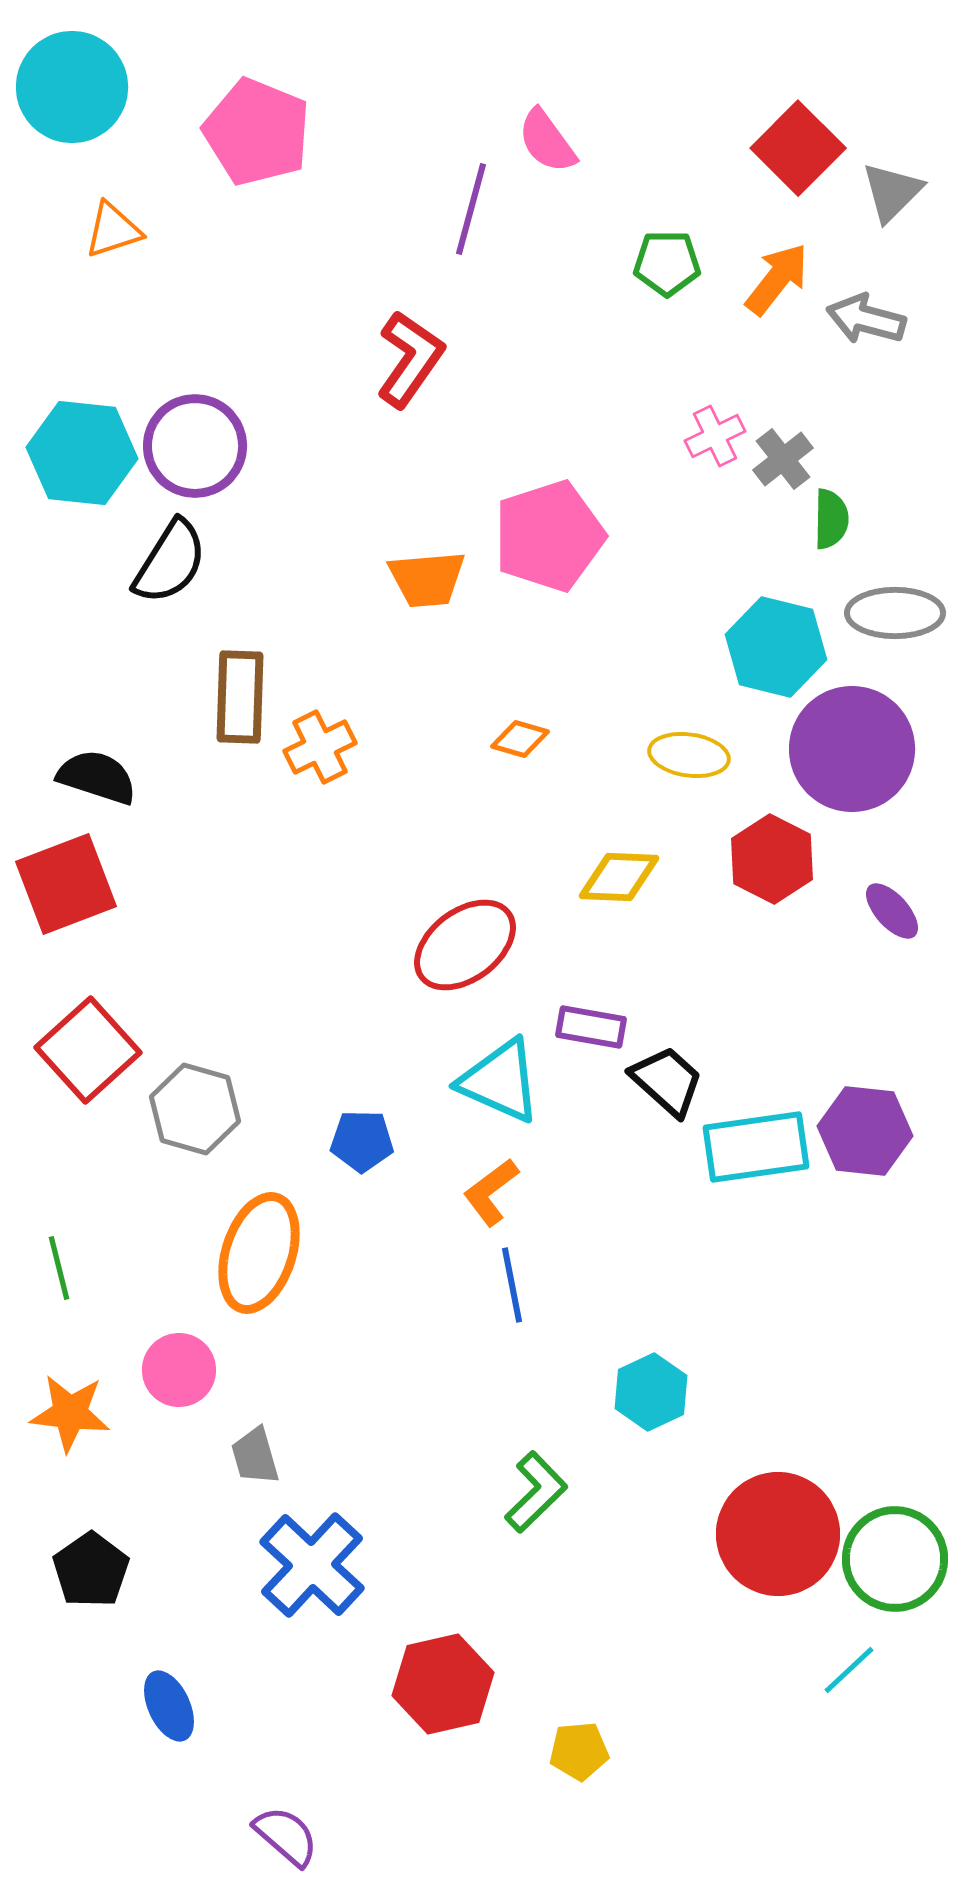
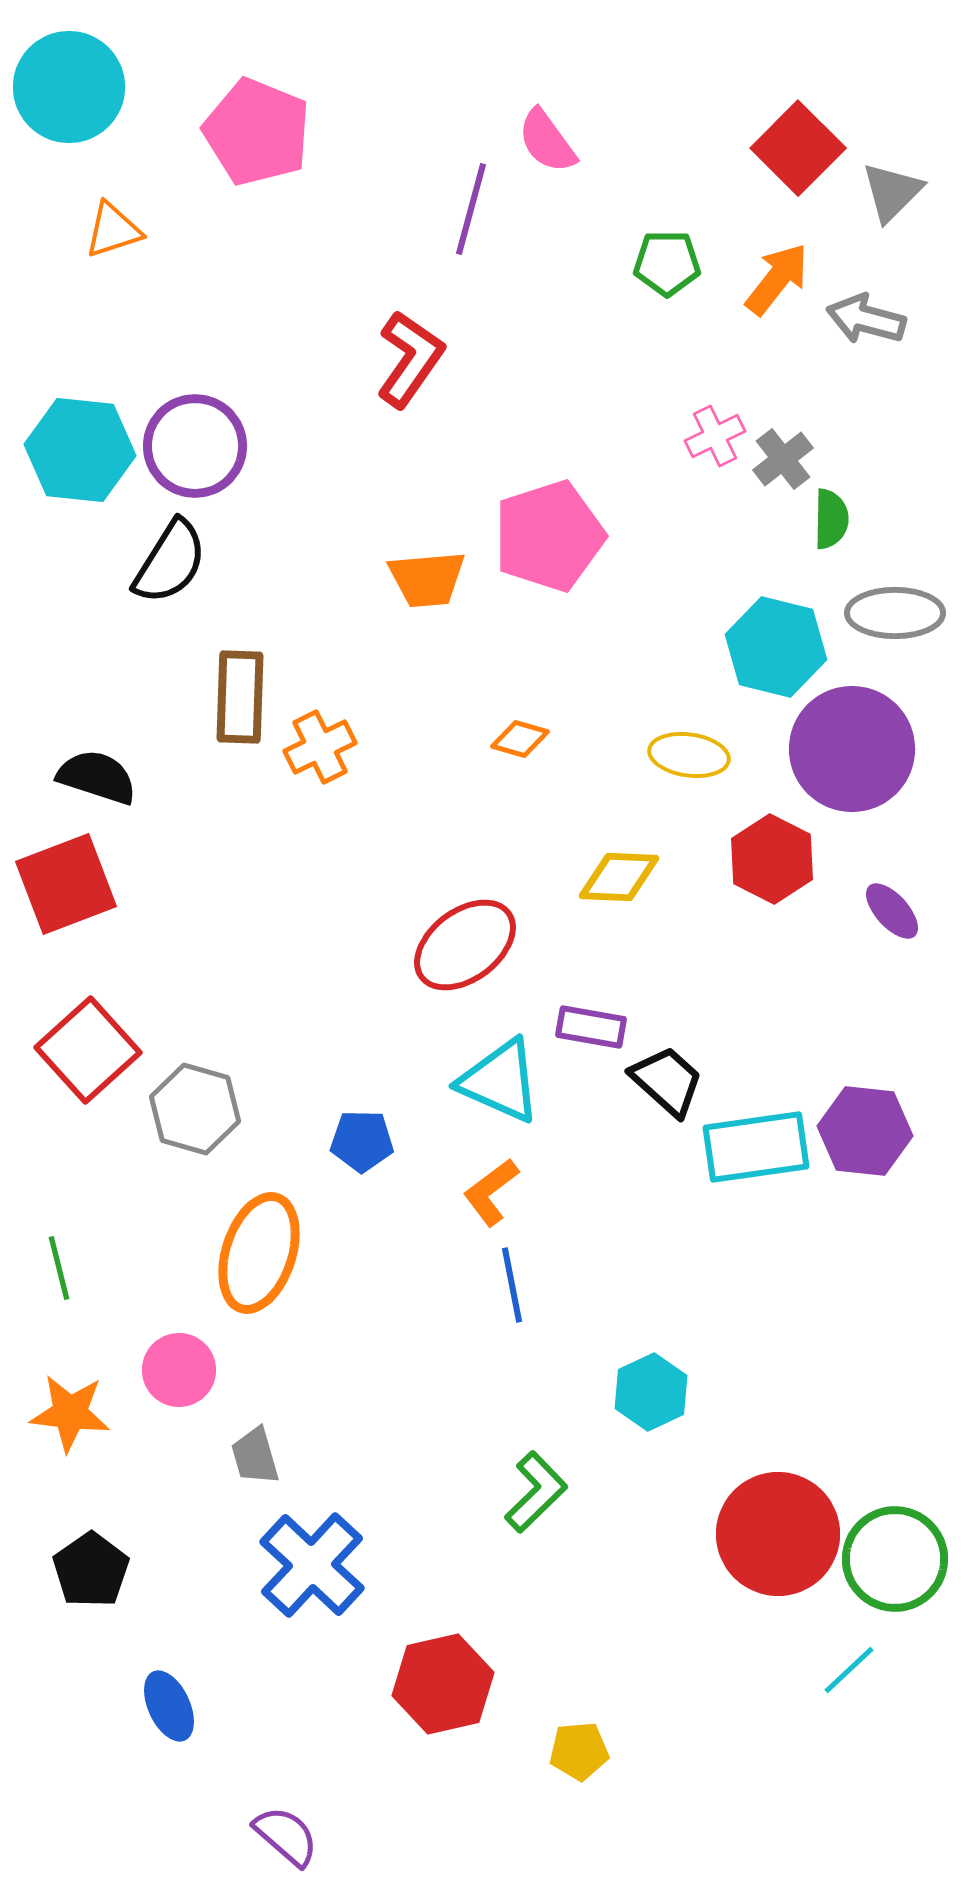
cyan circle at (72, 87): moved 3 px left
cyan hexagon at (82, 453): moved 2 px left, 3 px up
